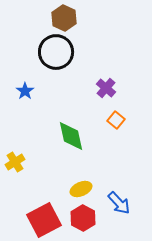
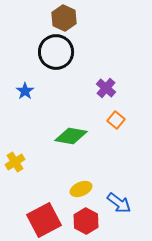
green diamond: rotated 68 degrees counterclockwise
blue arrow: rotated 10 degrees counterclockwise
red hexagon: moved 3 px right, 3 px down
